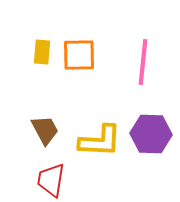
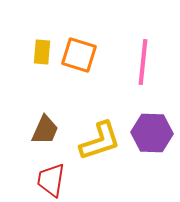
orange square: rotated 18 degrees clockwise
brown trapezoid: rotated 52 degrees clockwise
purple hexagon: moved 1 px right, 1 px up
yellow L-shape: rotated 21 degrees counterclockwise
